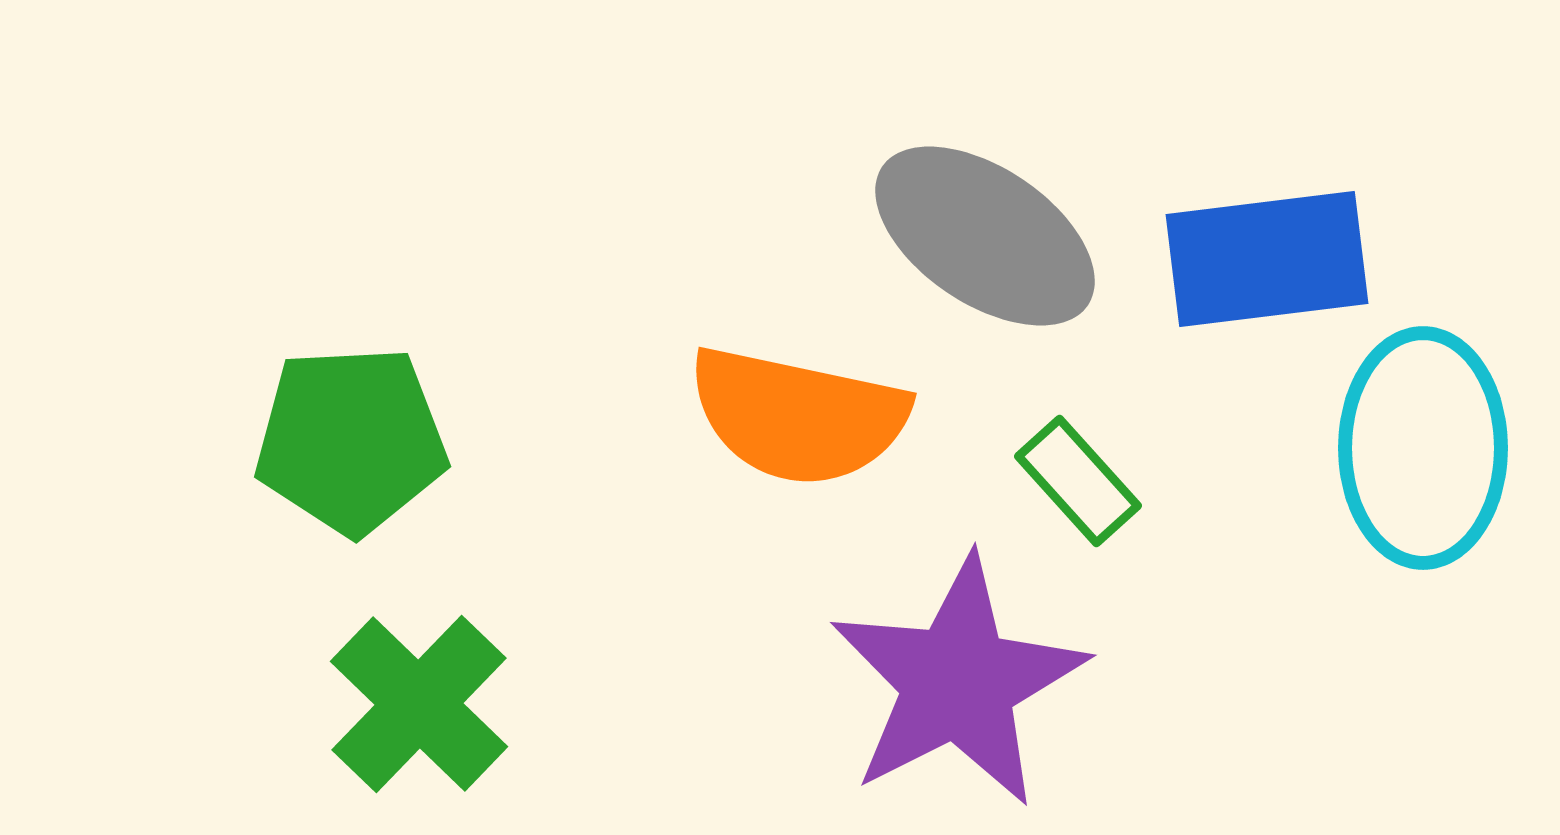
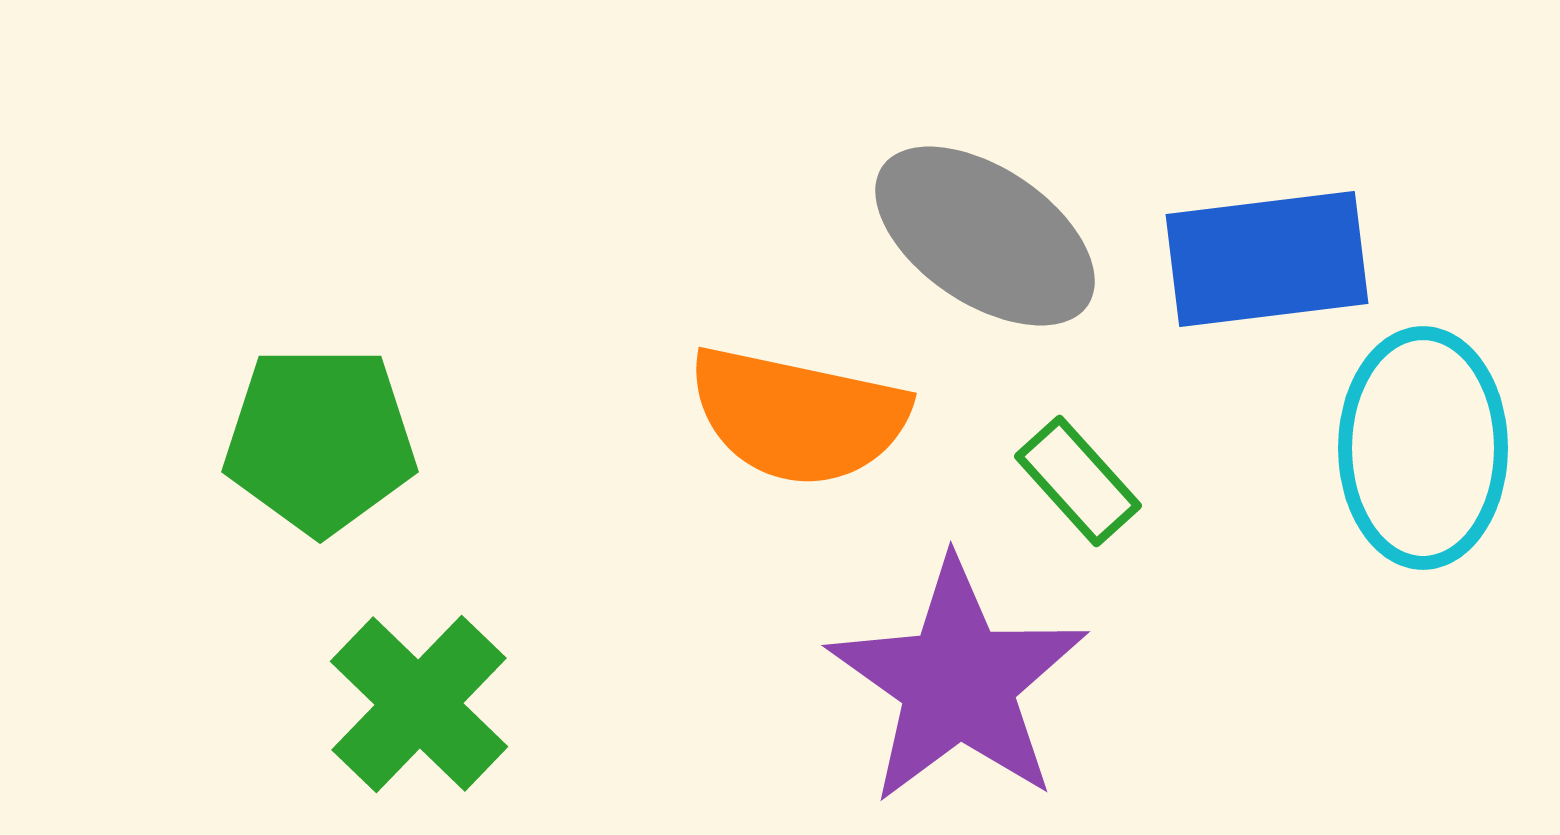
green pentagon: moved 31 px left; rotated 3 degrees clockwise
purple star: rotated 10 degrees counterclockwise
